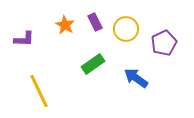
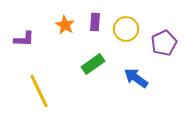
purple rectangle: rotated 30 degrees clockwise
